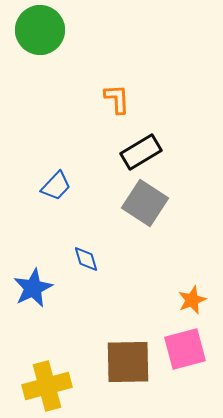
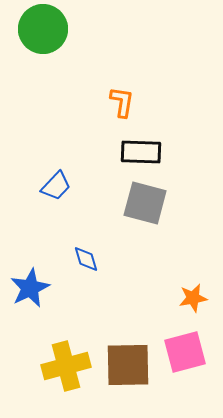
green circle: moved 3 px right, 1 px up
orange L-shape: moved 5 px right, 3 px down; rotated 12 degrees clockwise
black rectangle: rotated 33 degrees clockwise
gray square: rotated 18 degrees counterclockwise
blue star: moved 3 px left
orange star: moved 1 px right, 2 px up; rotated 12 degrees clockwise
pink square: moved 3 px down
brown square: moved 3 px down
yellow cross: moved 19 px right, 20 px up
